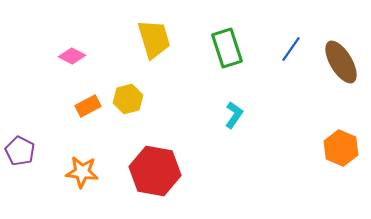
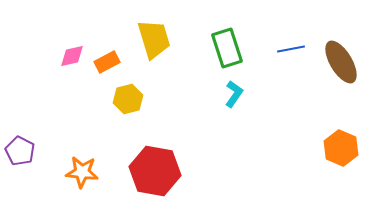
blue line: rotated 44 degrees clockwise
pink diamond: rotated 40 degrees counterclockwise
orange rectangle: moved 19 px right, 44 px up
cyan L-shape: moved 21 px up
